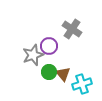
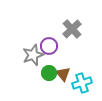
gray cross: rotated 12 degrees clockwise
green circle: moved 1 px down
cyan cross: moved 1 px up
